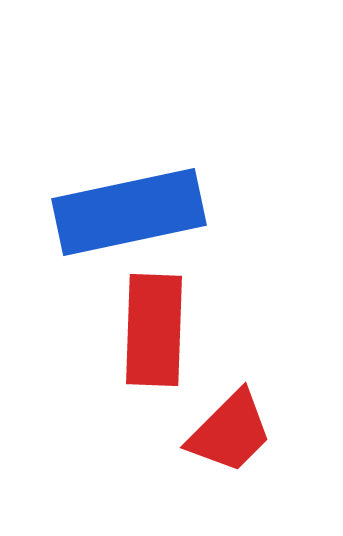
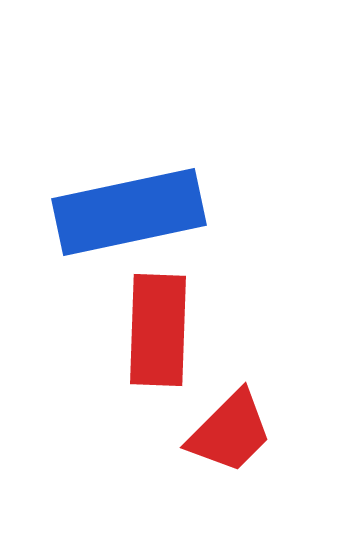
red rectangle: moved 4 px right
